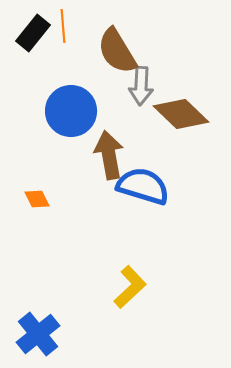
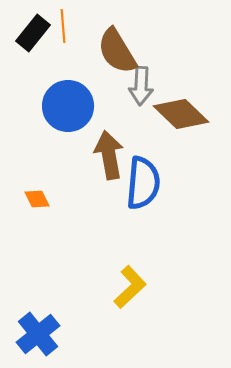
blue circle: moved 3 px left, 5 px up
blue semicircle: moved 3 px up; rotated 78 degrees clockwise
